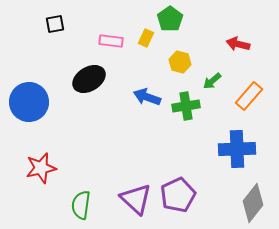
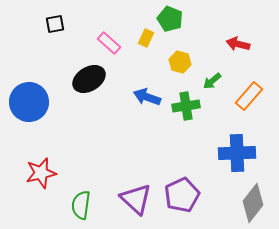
green pentagon: rotated 15 degrees counterclockwise
pink rectangle: moved 2 px left, 2 px down; rotated 35 degrees clockwise
blue cross: moved 4 px down
red star: moved 5 px down
purple pentagon: moved 4 px right
